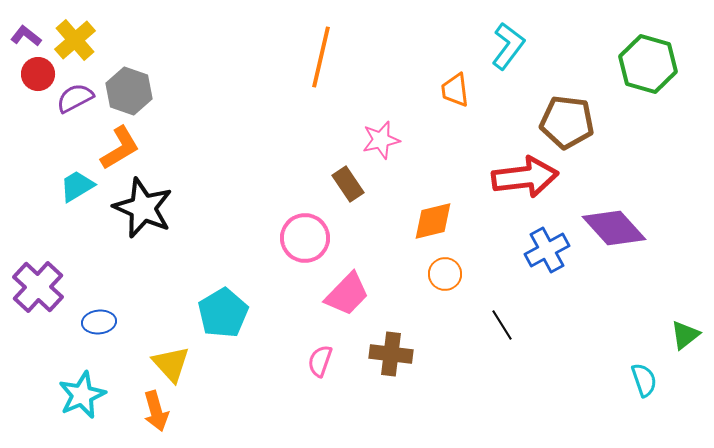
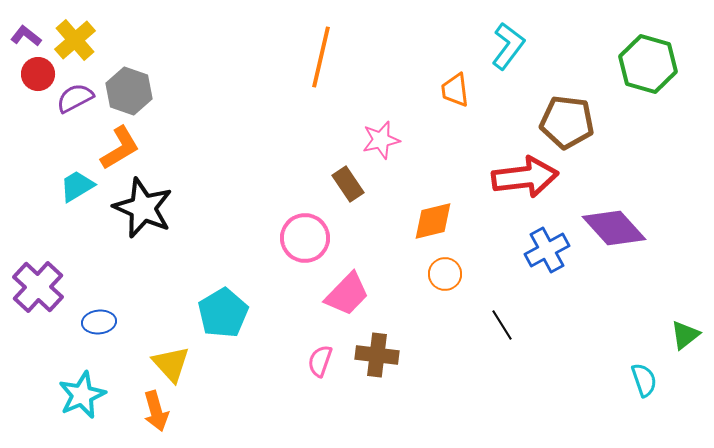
brown cross: moved 14 px left, 1 px down
